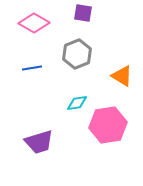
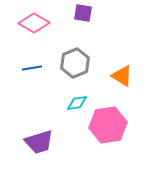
gray hexagon: moved 2 px left, 9 px down
